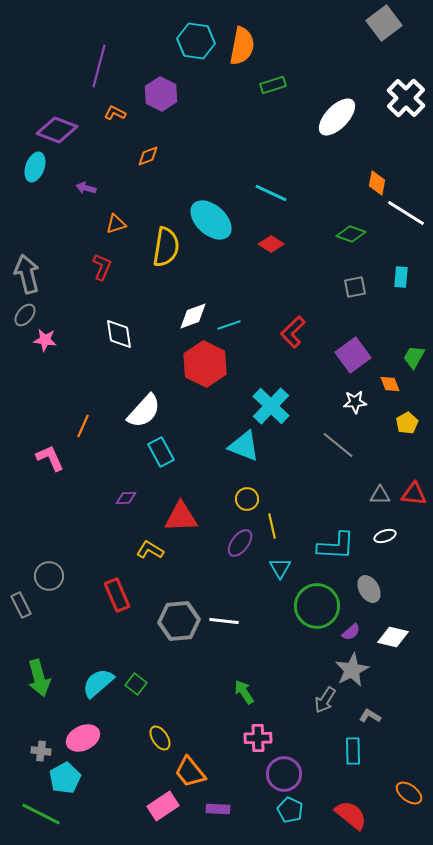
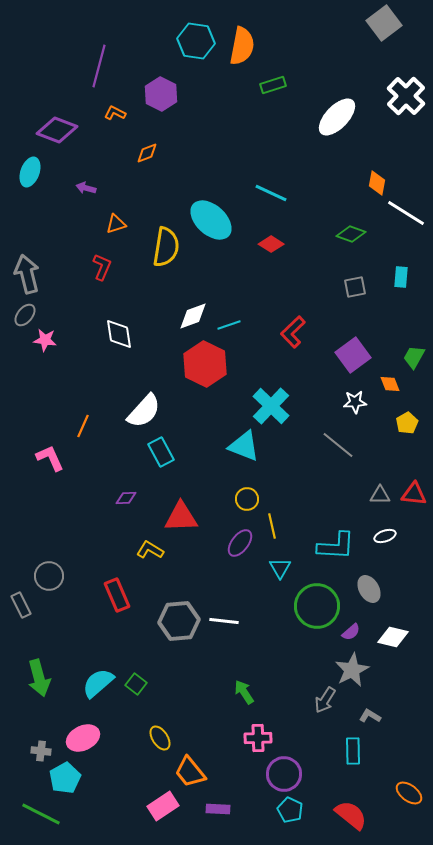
white cross at (406, 98): moved 2 px up
orange diamond at (148, 156): moved 1 px left, 3 px up
cyan ellipse at (35, 167): moved 5 px left, 5 px down
